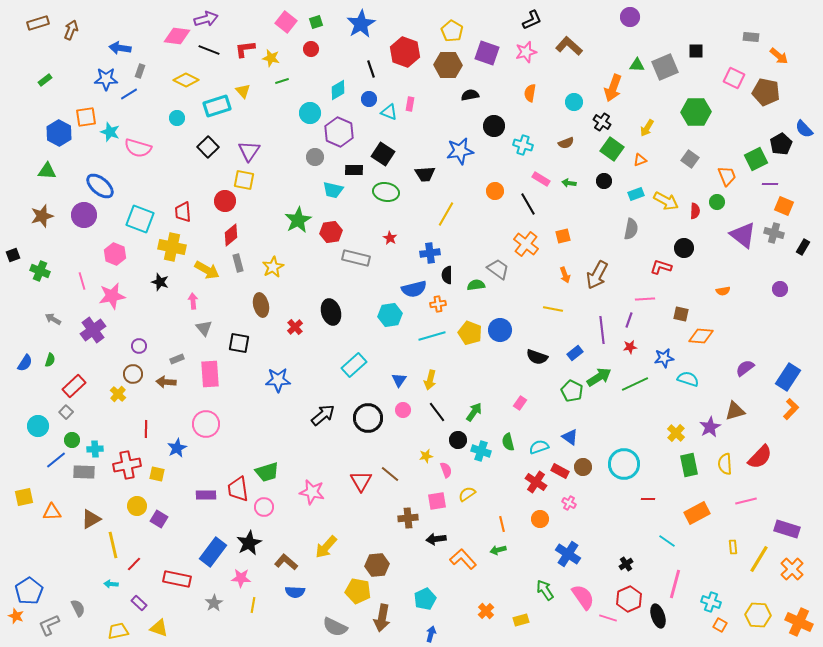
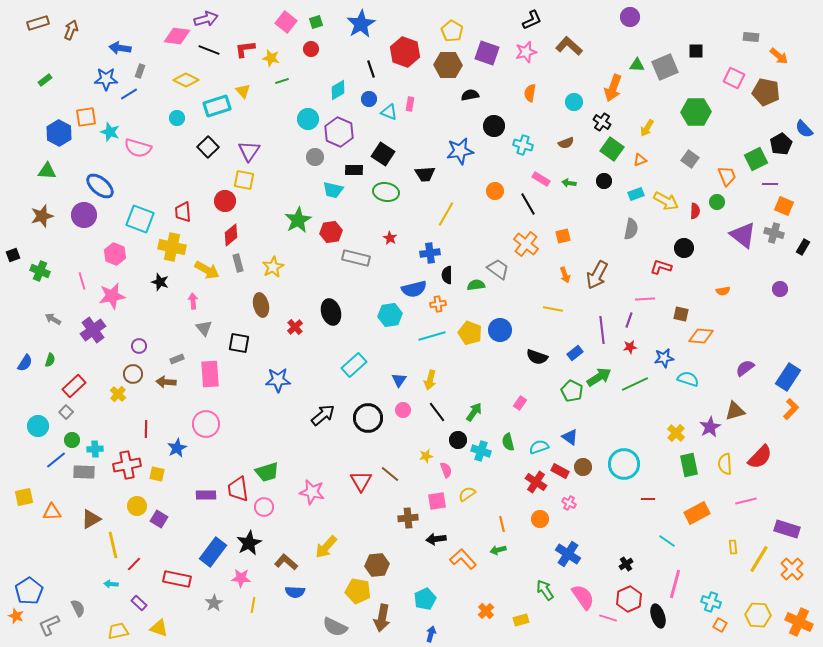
cyan circle at (310, 113): moved 2 px left, 6 px down
